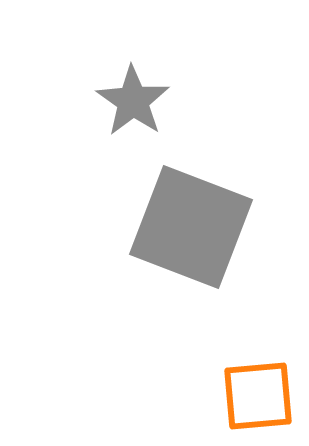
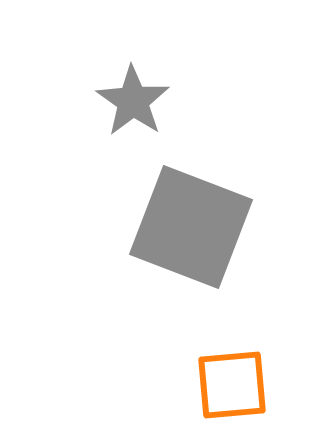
orange square: moved 26 px left, 11 px up
